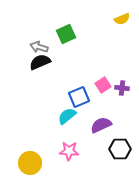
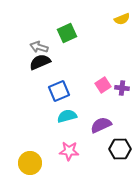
green square: moved 1 px right, 1 px up
blue square: moved 20 px left, 6 px up
cyan semicircle: rotated 24 degrees clockwise
